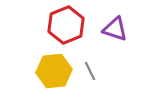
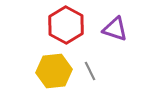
red hexagon: rotated 9 degrees counterclockwise
